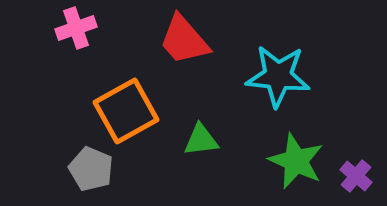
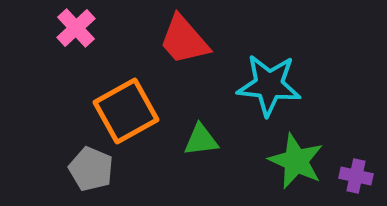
pink cross: rotated 24 degrees counterclockwise
cyan star: moved 9 px left, 9 px down
purple cross: rotated 28 degrees counterclockwise
